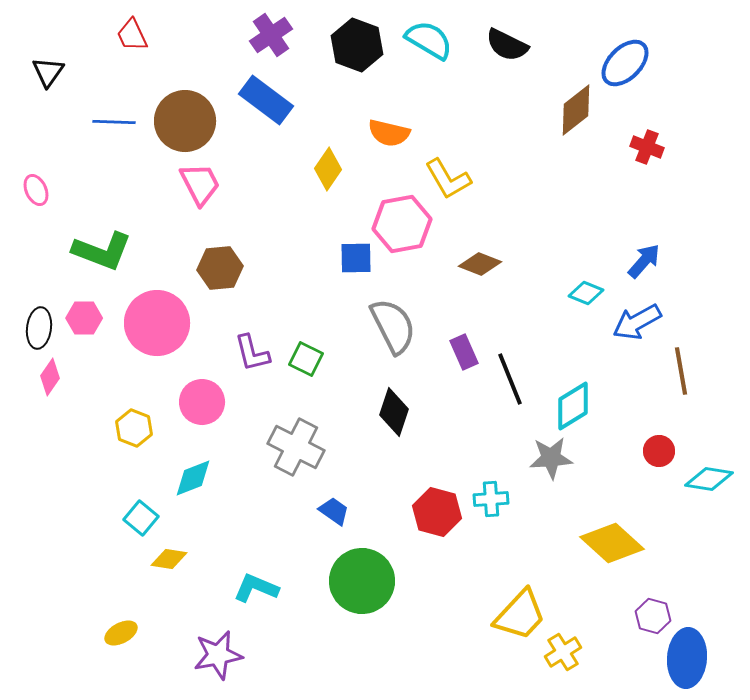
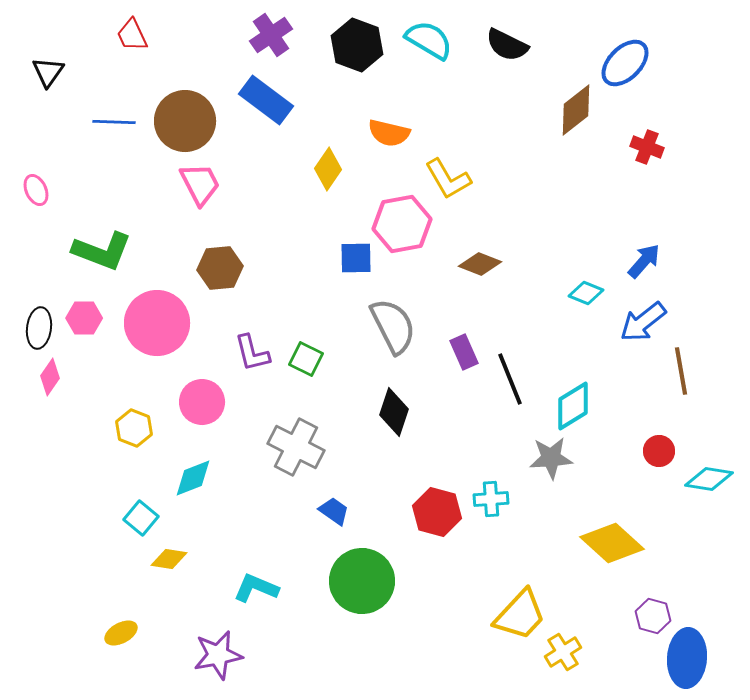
blue arrow at (637, 322): moved 6 px right; rotated 9 degrees counterclockwise
